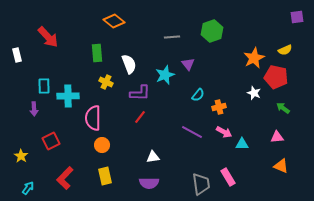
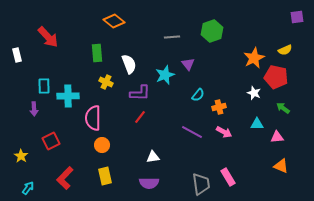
cyan triangle: moved 15 px right, 20 px up
